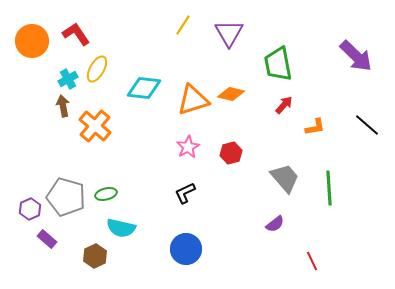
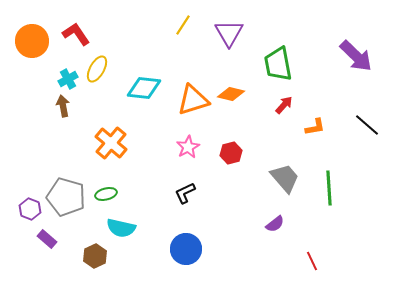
orange cross: moved 16 px right, 17 px down
purple hexagon: rotated 15 degrees counterclockwise
